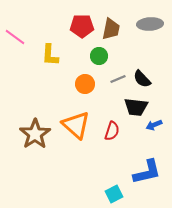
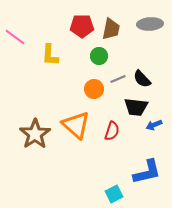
orange circle: moved 9 px right, 5 px down
